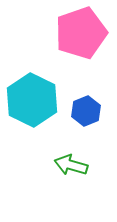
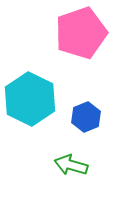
cyan hexagon: moved 2 px left, 1 px up
blue hexagon: moved 6 px down
